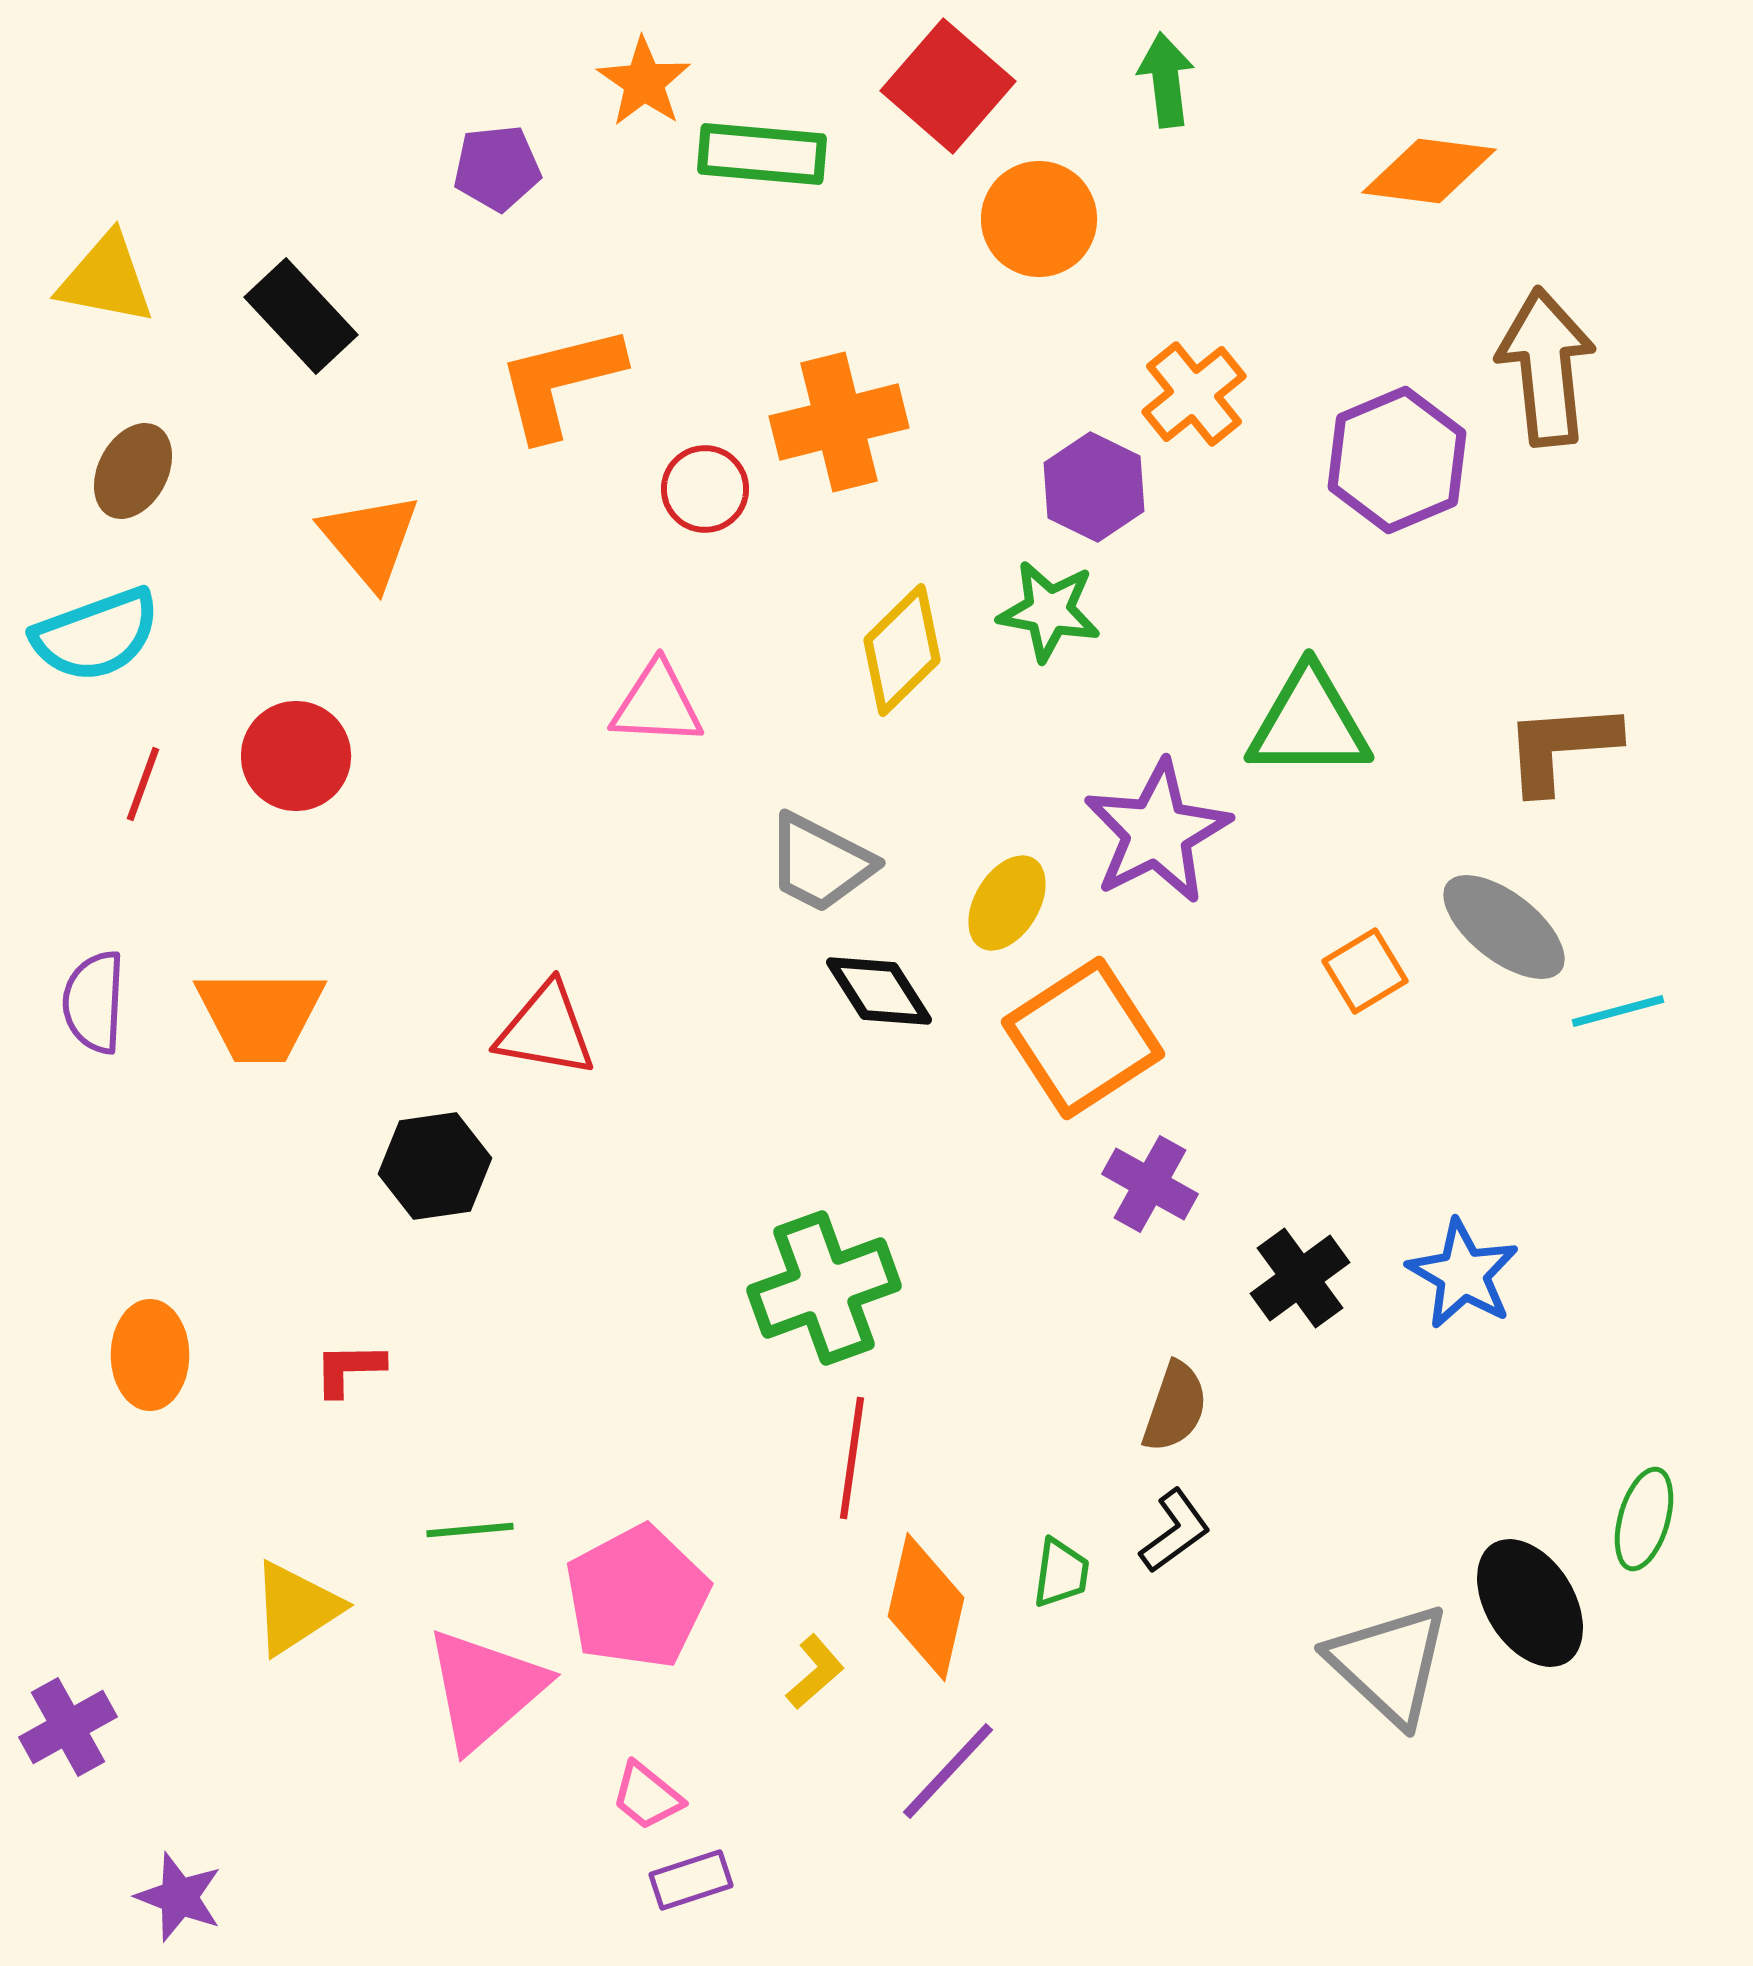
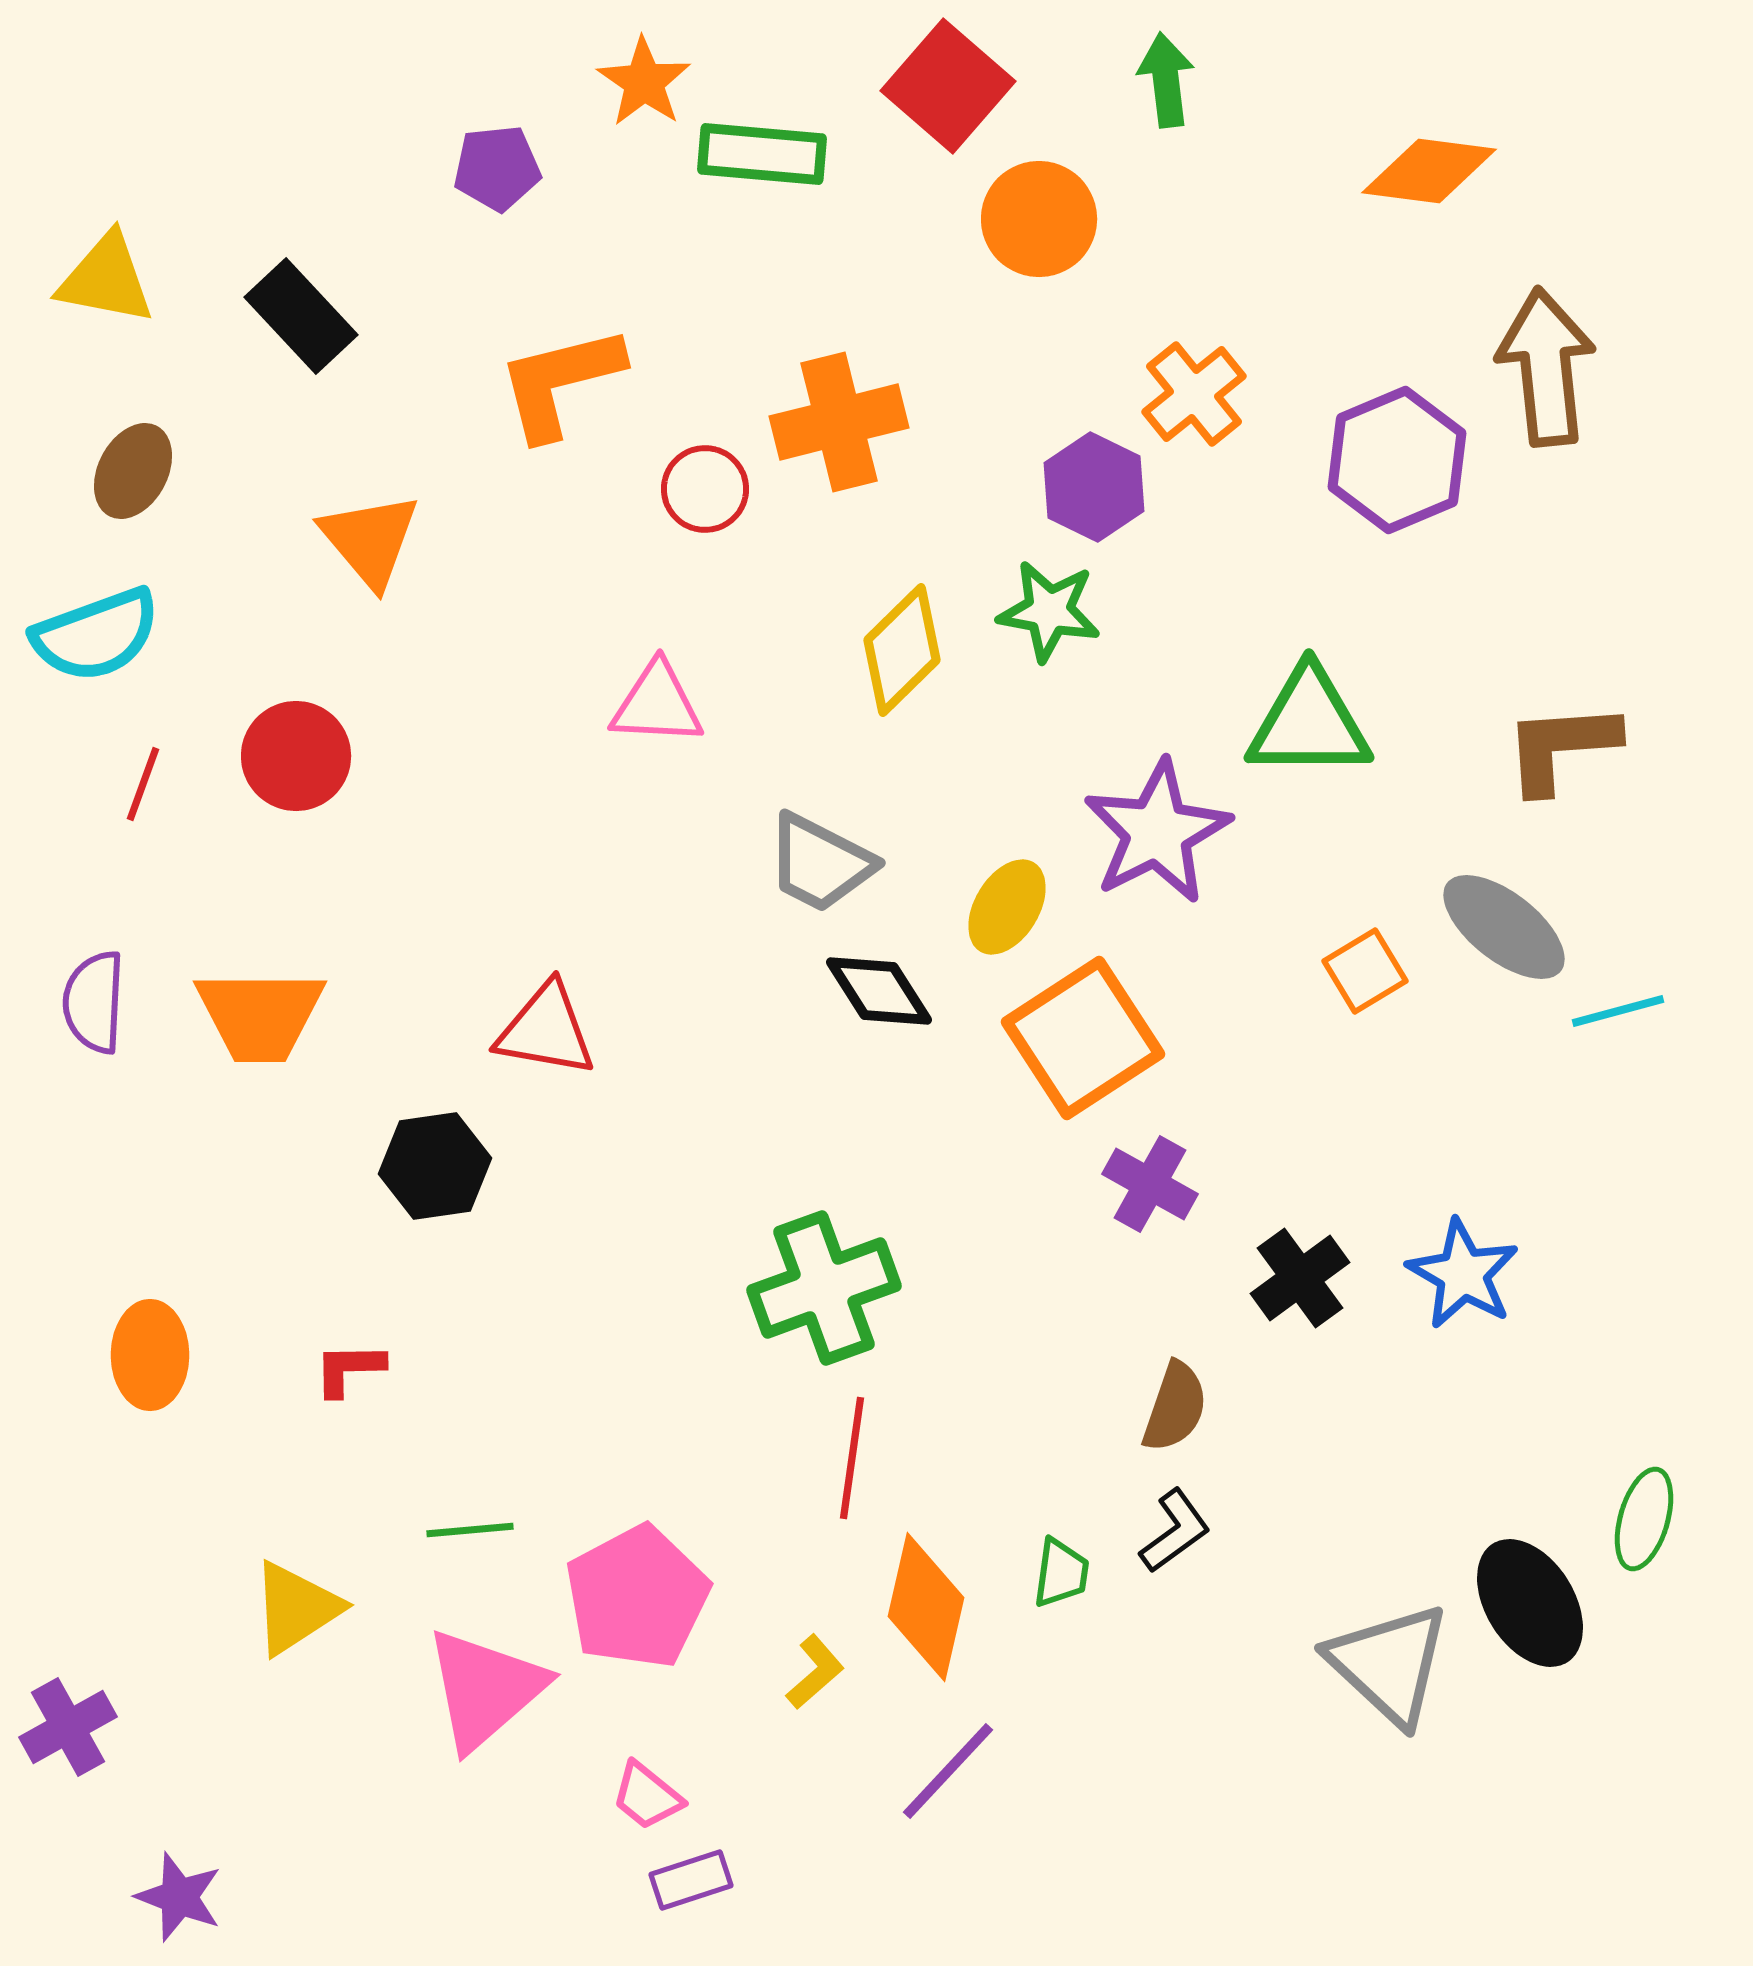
yellow ellipse at (1007, 903): moved 4 px down
